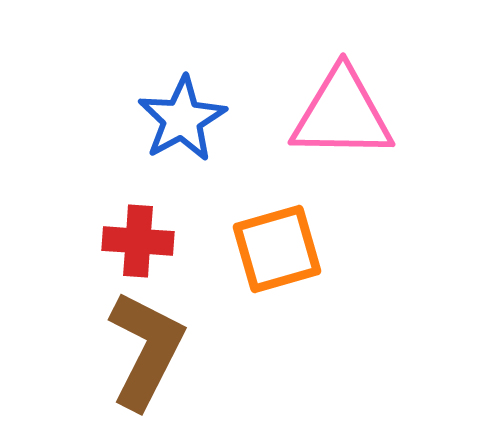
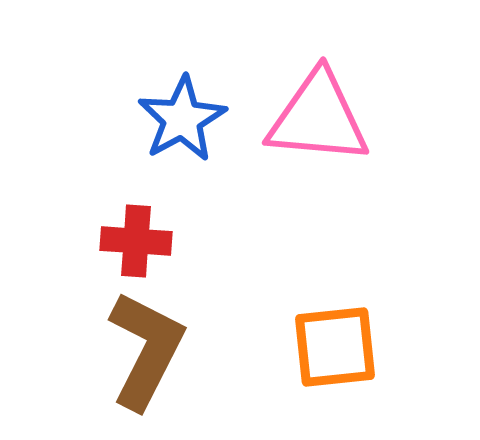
pink triangle: moved 24 px left, 4 px down; rotated 4 degrees clockwise
red cross: moved 2 px left
orange square: moved 58 px right, 98 px down; rotated 10 degrees clockwise
